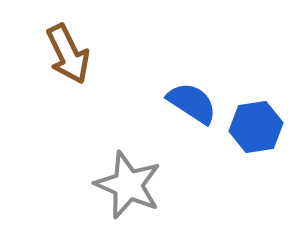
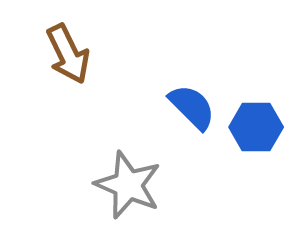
blue semicircle: moved 4 px down; rotated 12 degrees clockwise
blue hexagon: rotated 9 degrees clockwise
